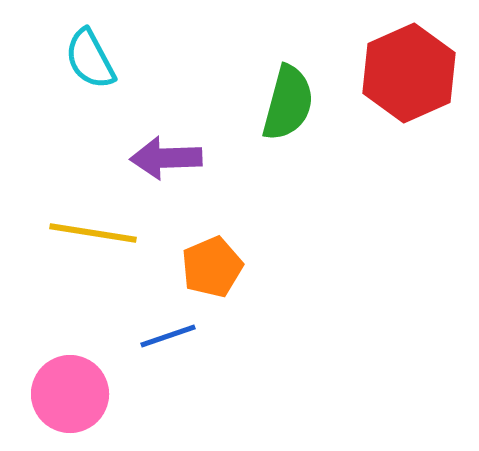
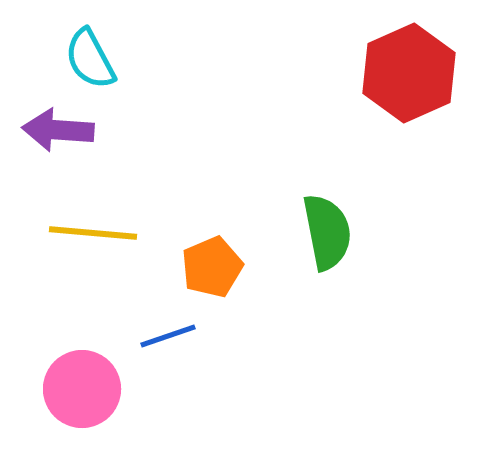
green semicircle: moved 39 px right, 129 px down; rotated 26 degrees counterclockwise
purple arrow: moved 108 px left, 28 px up; rotated 6 degrees clockwise
yellow line: rotated 4 degrees counterclockwise
pink circle: moved 12 px right, 5 px up
